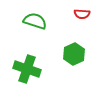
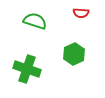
red semicircle: moved 1 px left, 1 px up
